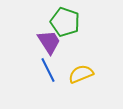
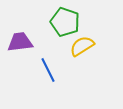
purple trapezoid: moved 29 px left; rotated 64 degrees counterclockwise
yellow semicircle: moved 1 px right, 28 px up; rotated 10 degrees counterclockwise
